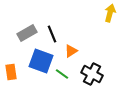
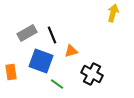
yellow arrow: moved 3 px right
black line: moved 1 px down
orange triangle: rotated 16 degrees clockwise
green line: moved 5 px left, 10 px down
